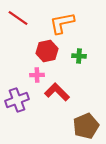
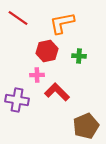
purple cross: rotated 30 degrees clockwise
